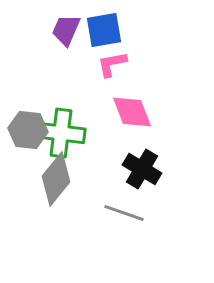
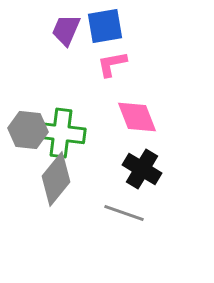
blue square: moved 1 px right, 4 px up
pink diamond: moved 5 px right, 5 px down
